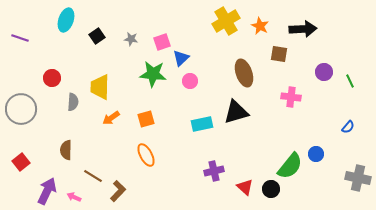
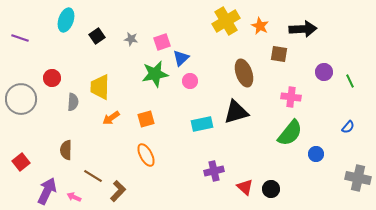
green star: moved 2 px right; rotated 16 degrees counterclockwise
gray circle: moved 10 px up
green semicircle: moved 33 px up
